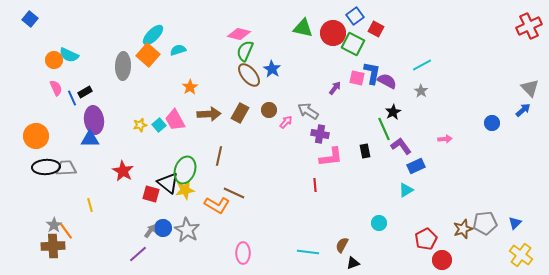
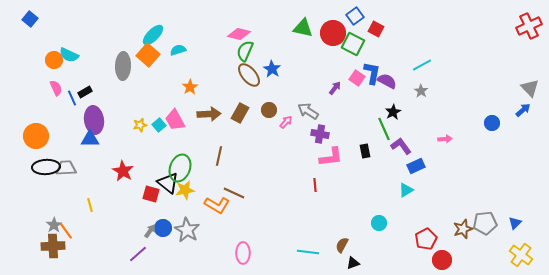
pink square at (357, 78): rotated 21 degrees clockwise
green ellipse at (185, 170): moved 5 px left, 2 px up
